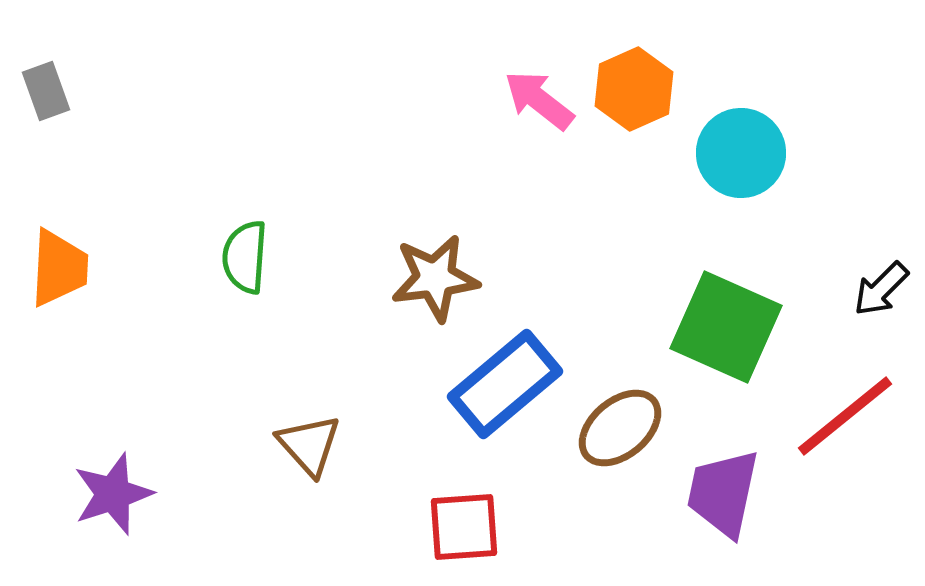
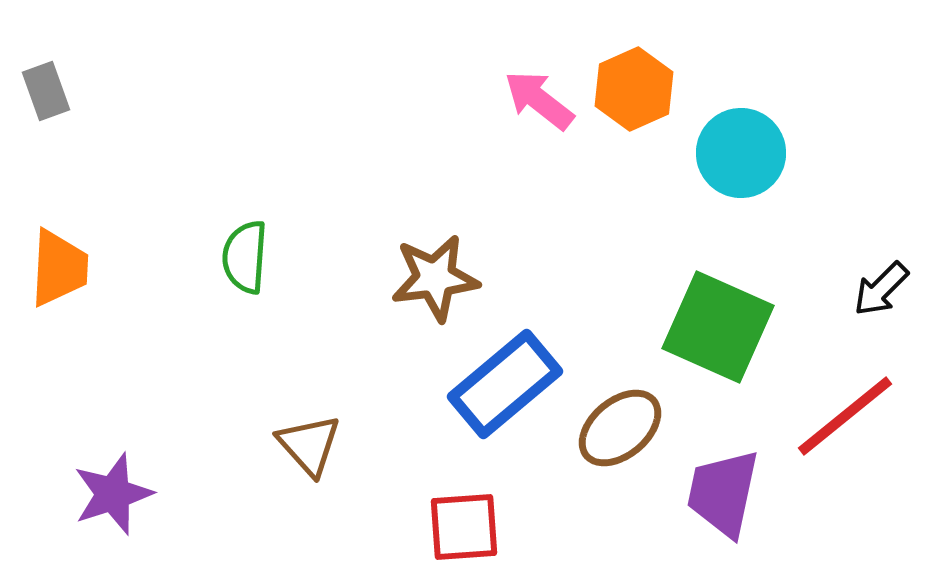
green square: moved 8 px left
